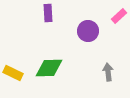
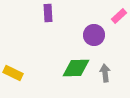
purple circle: moved 6 px right, 4 px down
green diamond: moved 27 px right
gray arrow: moved 3 px left, 1 px down
